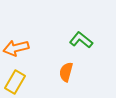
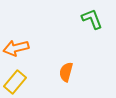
green L-shape: moved 11 px right, 21 px up; rotated 30 degrees clockwise
yellow rectangle: rotated 10 degrees clockwise
